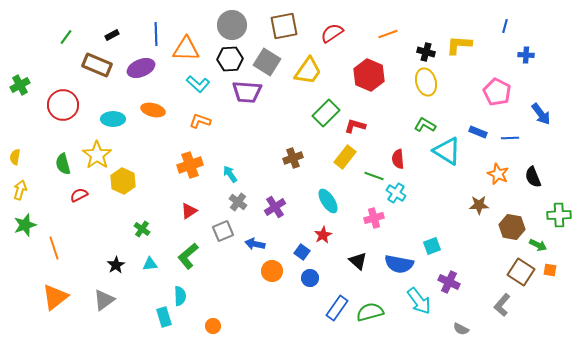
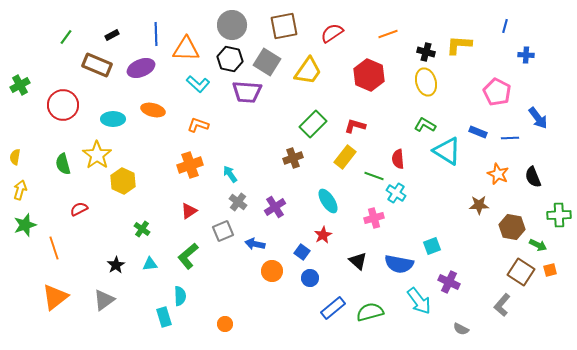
black hexagon at (230, 59): rotated 15 degrees clockwise
green rectangle at (326, 113): moved 13 px left, 11 px down
blue arrow at (541, 114): moved 3 px left, 4 px down
orange L-shape at (200, 121): moved 2 px left, 4 px down
red semicircle at (79, 195): moved 14 px down
orange square at (550, 270): rotated 24 degrees counterclockwise
blue rectangle at (337, 308): moved 4 px left; rotated 15 degrees clockwise
orange circle at (213, 326): moved 12 px right, 2 px up
